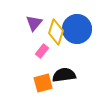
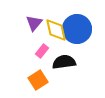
yellow diamond: moved 2 px up; rotated 30 degrees counterclockwise
black semicircle: moved 13 px up
orange square: moved 5 px left, 3 px up; rotated 18 degrees counterclockwise
